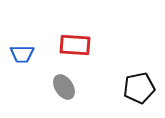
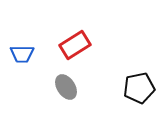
red rectangle: rotated 36 degrees counterclockwise
gray ellipse: moved 2 px right
